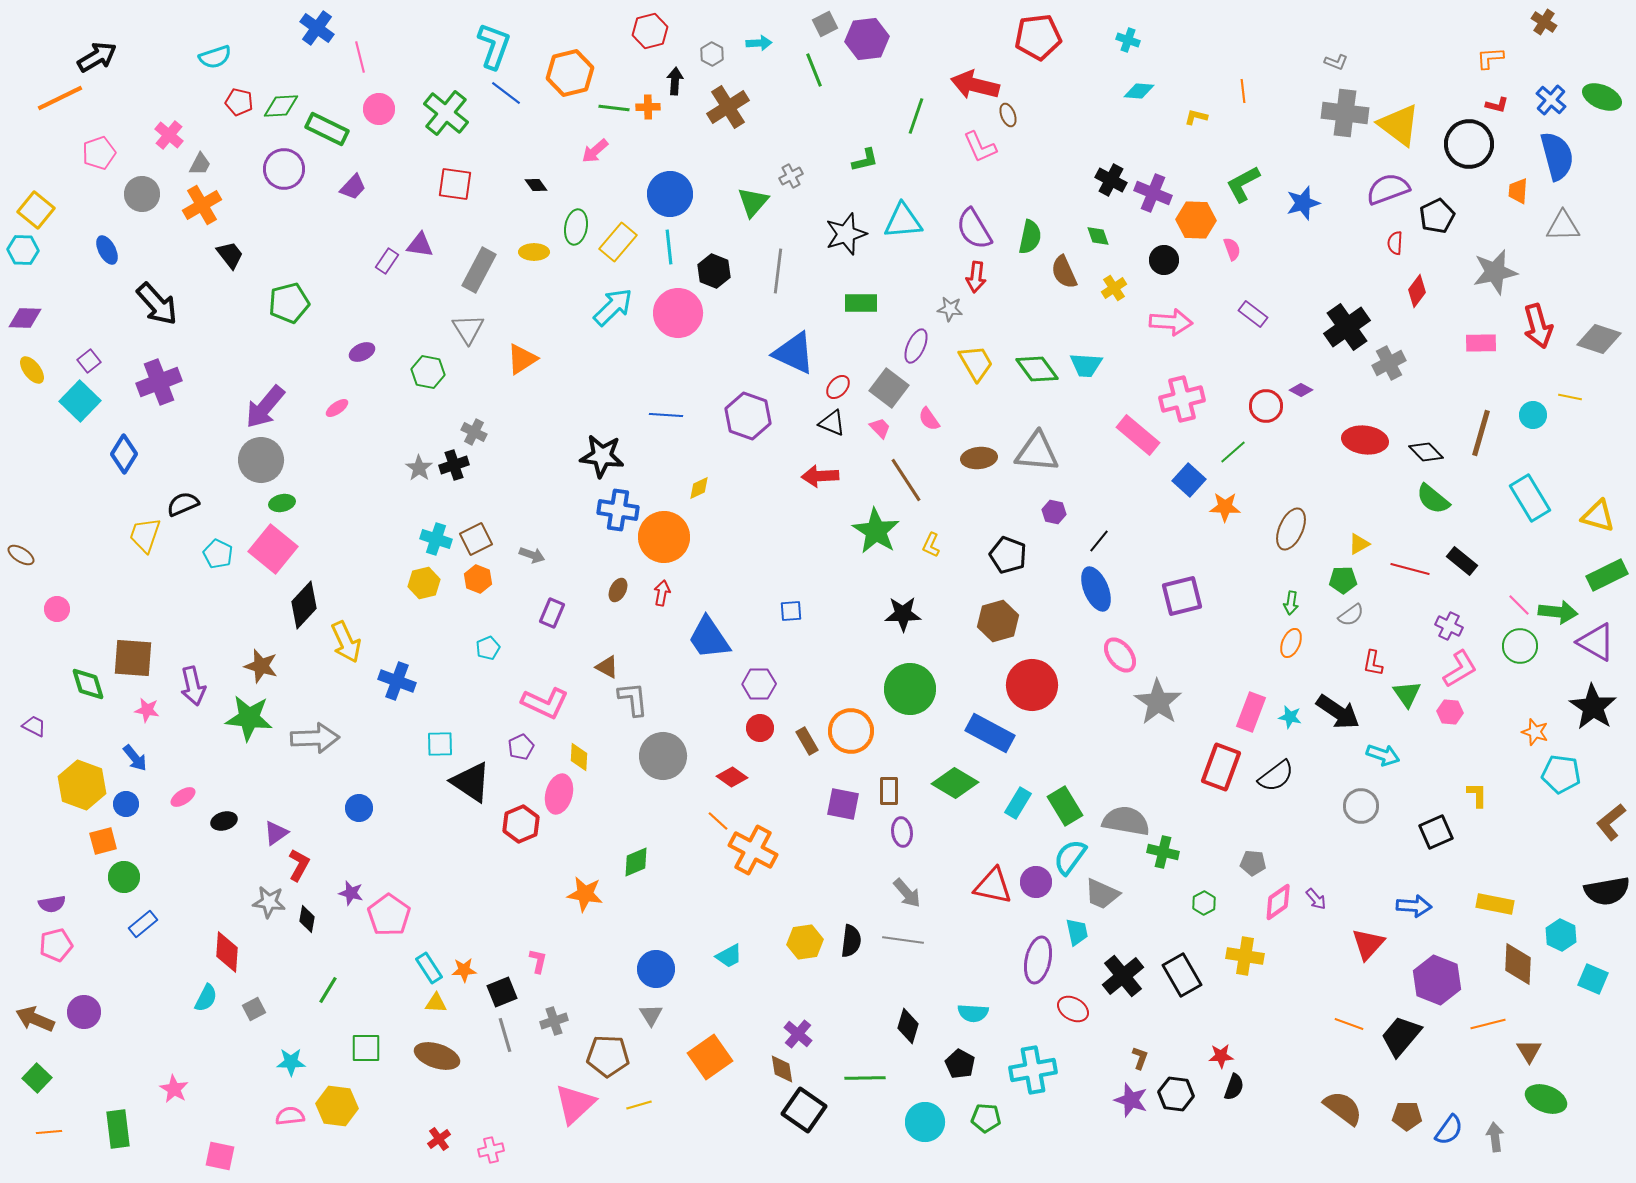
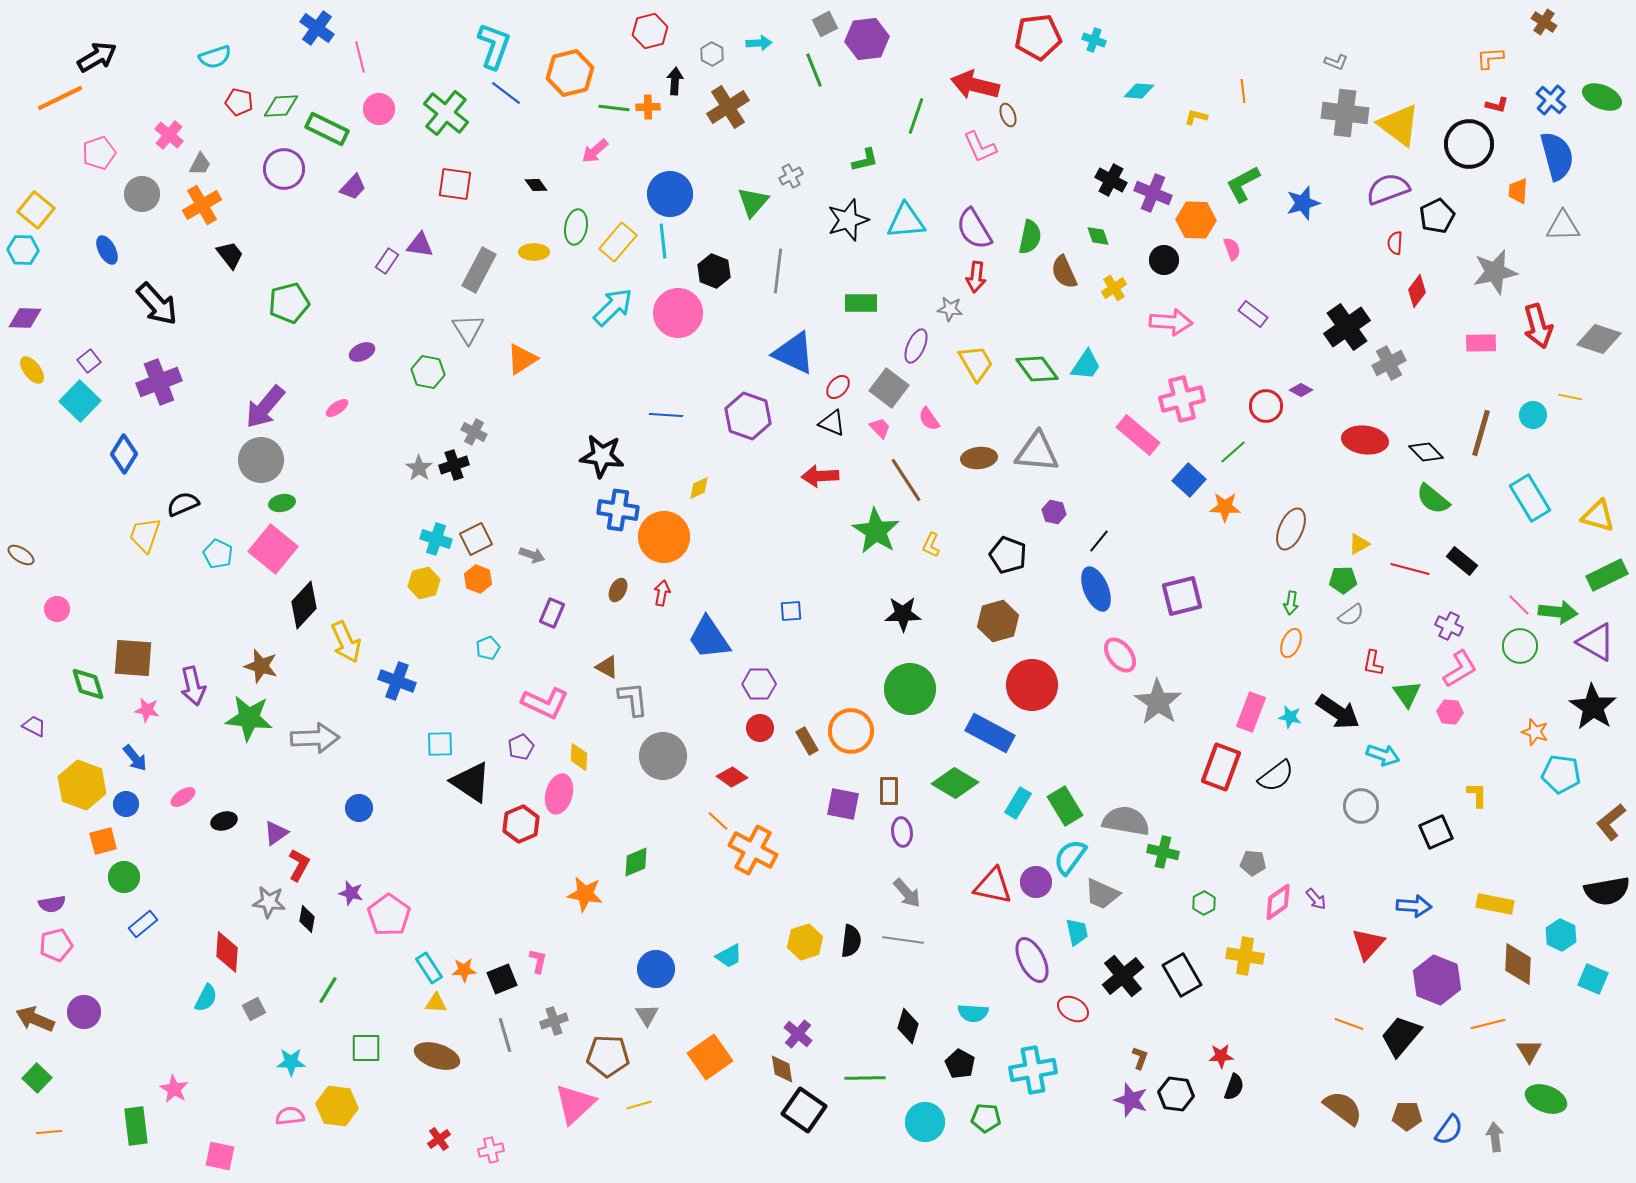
cyan cross at (1128, 40): moved 34 px left
cyan triangle at (903, 221): moved 3 px right
black star at (846, 234): moved 2 px right, 14 px up
cyan line at (669, 247): moved 6 px left, 6 px up
cyan trapezoid at (1086, 365): rotated 60 degrees counterclockwise
yellow hexagon at (805, 942): rotated 8 degrees counterclockwise
purple ellipse at (1038, 960): moved 6 px left; rotated 39 degrees counterclockwise
black square at (502, 992): moved 13 px up
gray triangle at (651, 1015): moved 4 px left
green rectangle at (118, 1129): moved 18 px right, 3 px up
